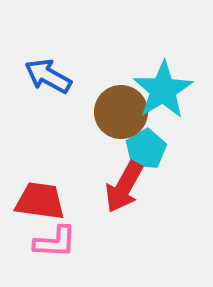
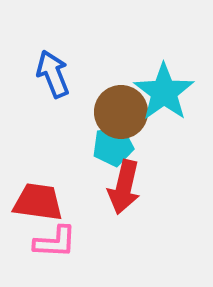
blue arrow: moved 5 px right, 2 px up; rotated 39 degrees clockwise
cyan star: moved 1 px right, 2 px down; rotated 4 degrees counterclockwise
cyan pentagon: moved 33 px left, 3 px up; rotated 21 degrees clockwise
red arrow: rotated 16 degrees counterclockwise
red trapezoid: moved 2 px left, 1 px down
